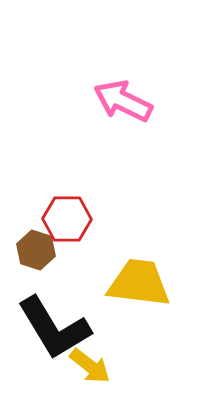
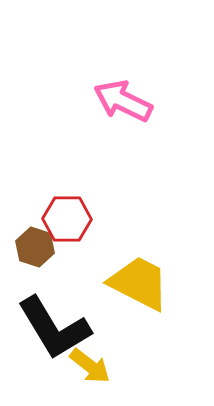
brown hexagon: moved 1 px left, 3 px up
yellow trapezoid: rotated 20 degrees clockwise
